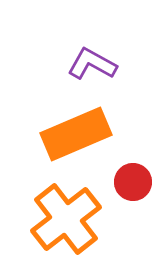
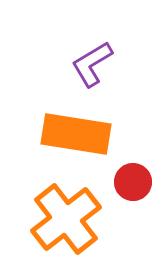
purple L-shape: rotated 60 degrees counterclockwise
orange rectangle: rotated 32 degrees clockwise
